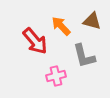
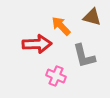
brown triangle: moved 4 px up
red arrow: moved 2 px right, 3 px down; rotated 52 degrees counterclockwise
pink cross: rotated 36 degrees clockwise
